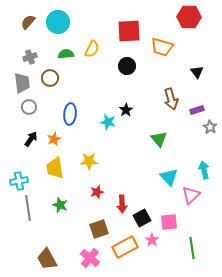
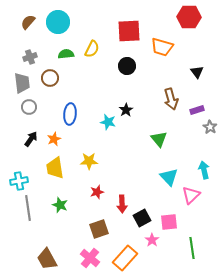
orange rectangle: moved 11 px down; rotated 20 degrees counterclockwise
